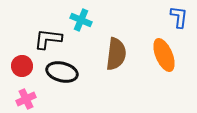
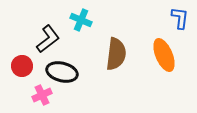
blue L-shape: moved 1 px right, 1 px down
black L-shape: rotated 136 degrees clockwise
pink cross: moved 16 px right, 4 px up
